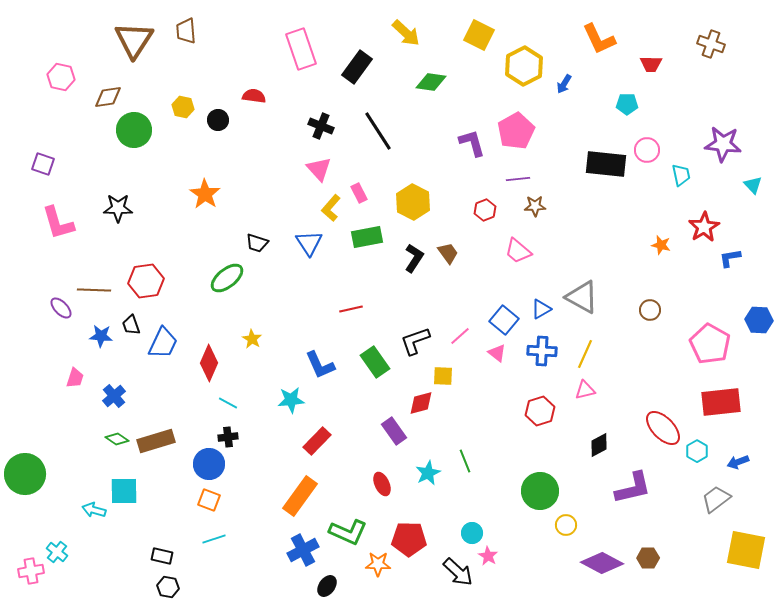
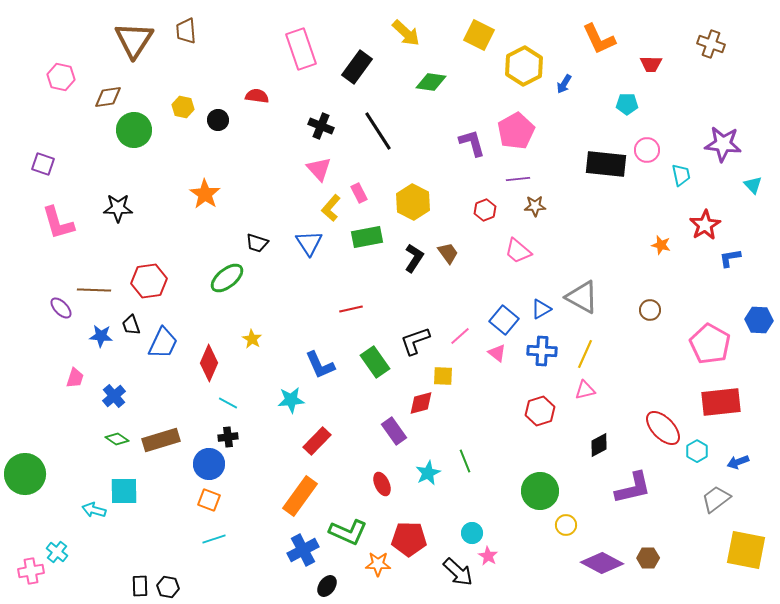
red semicircle at (254, 96): moved 3 px right
red star at (704, 227): moved 1 px right, 2 px up
red hexagon at (146, 281): moved 3 px right
brown rectangle at (156, 441): moved 5 px right, 1 px up
black rectangle at (162, 556): moved 22 px left, 30 px down; rotated 75 degrees clockwise
